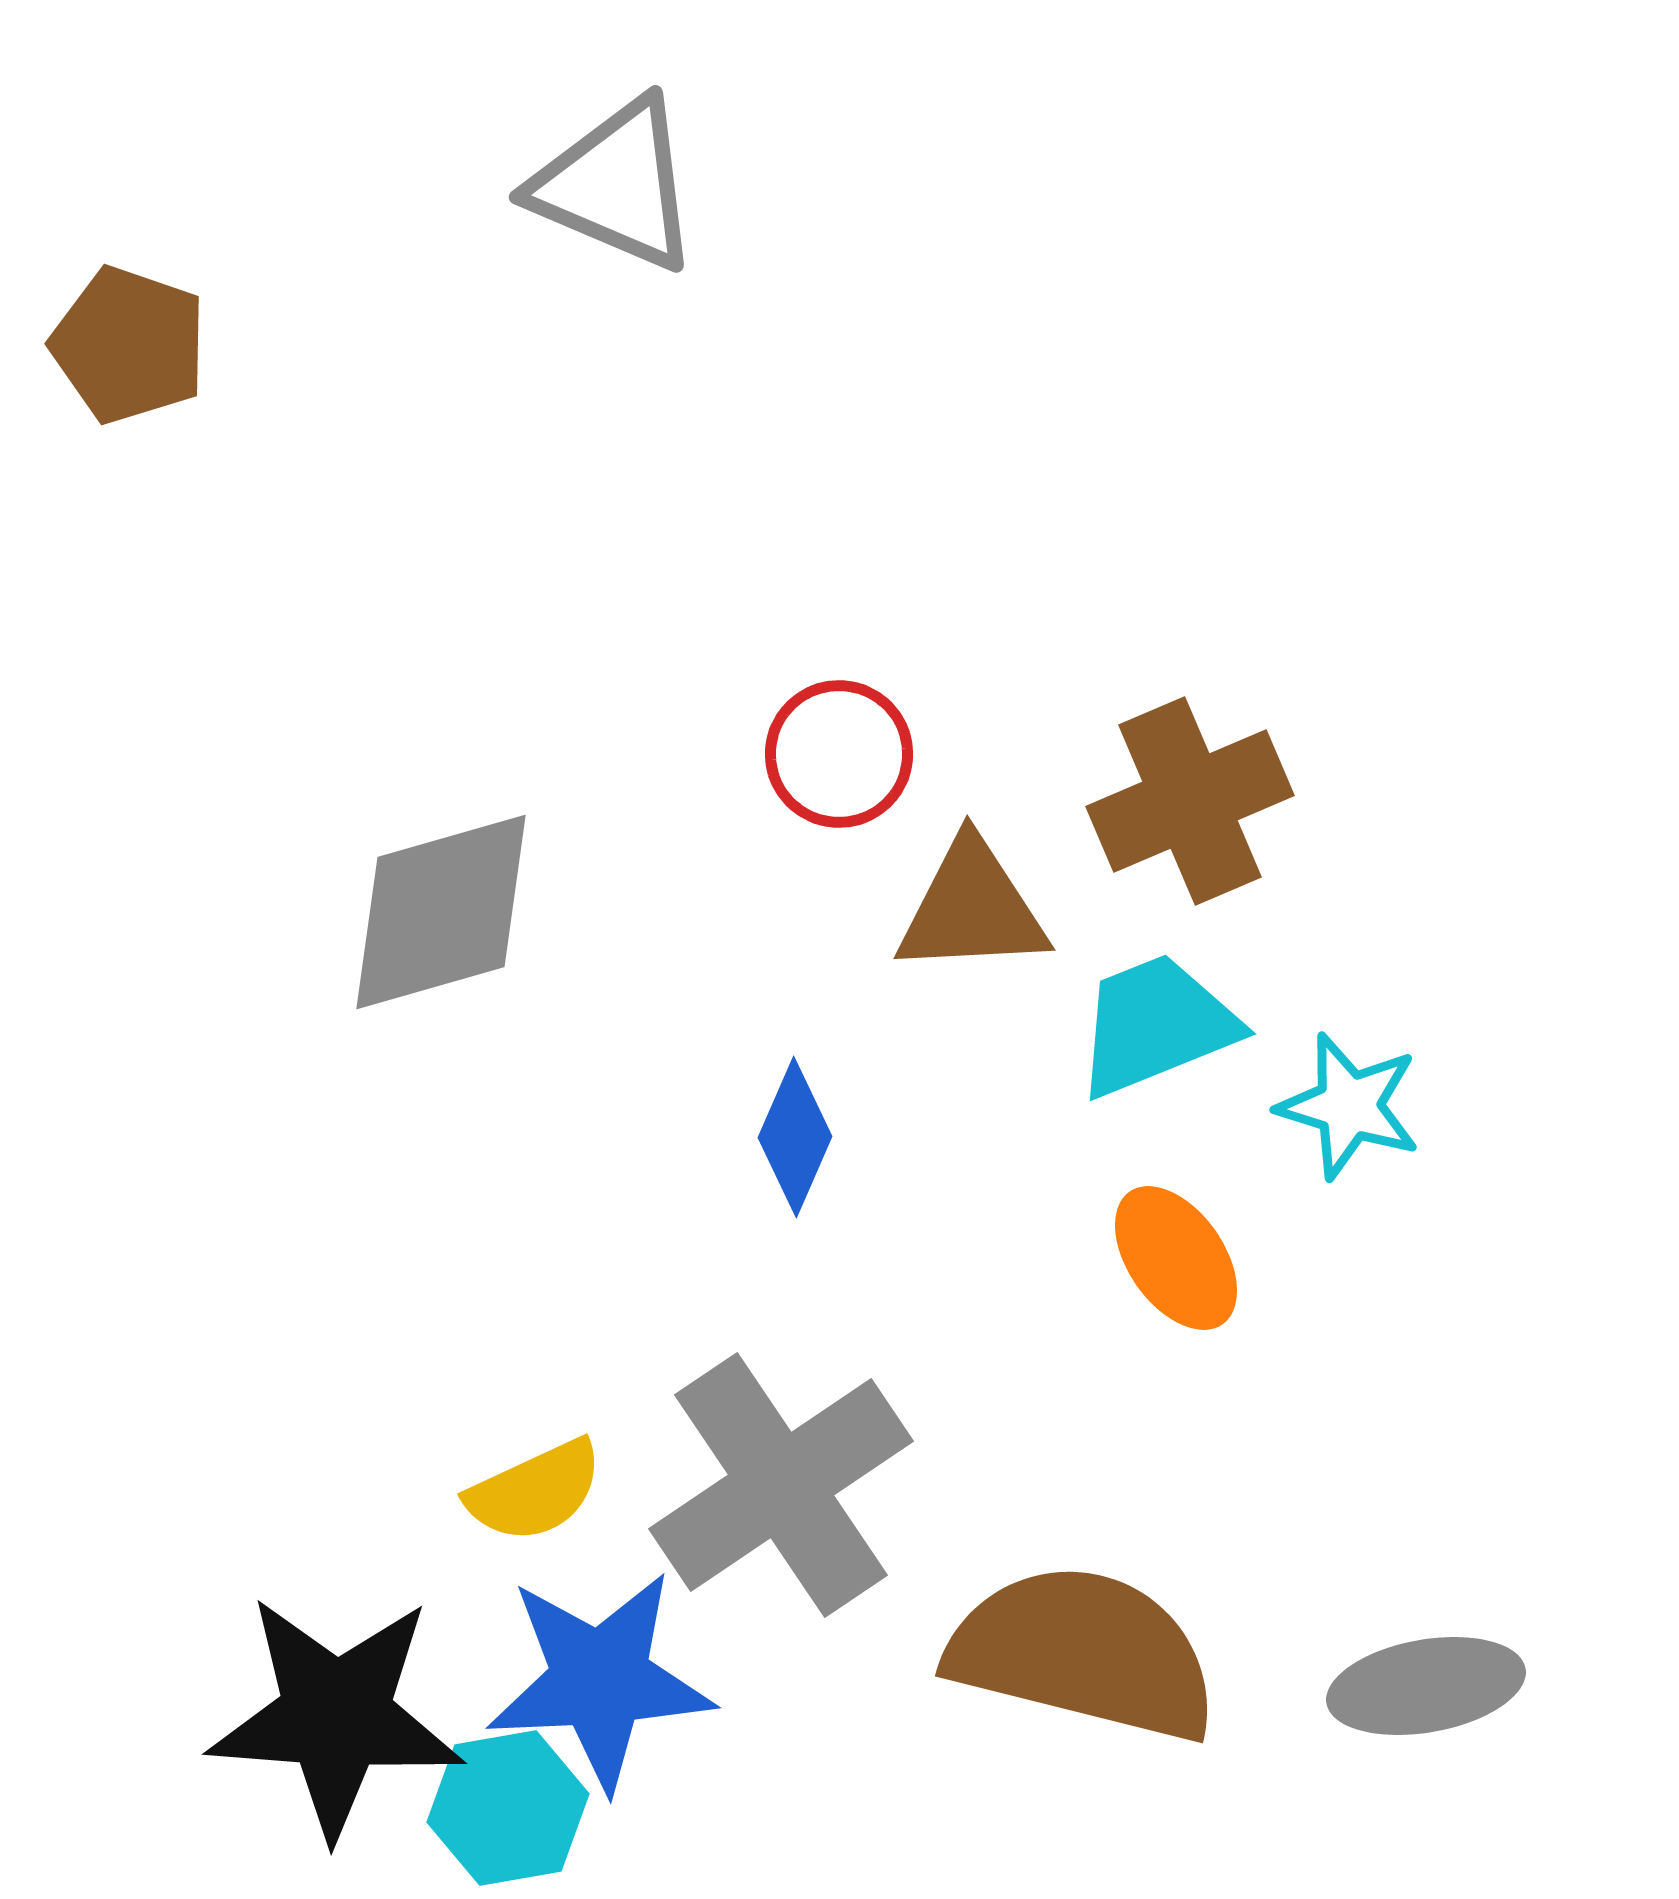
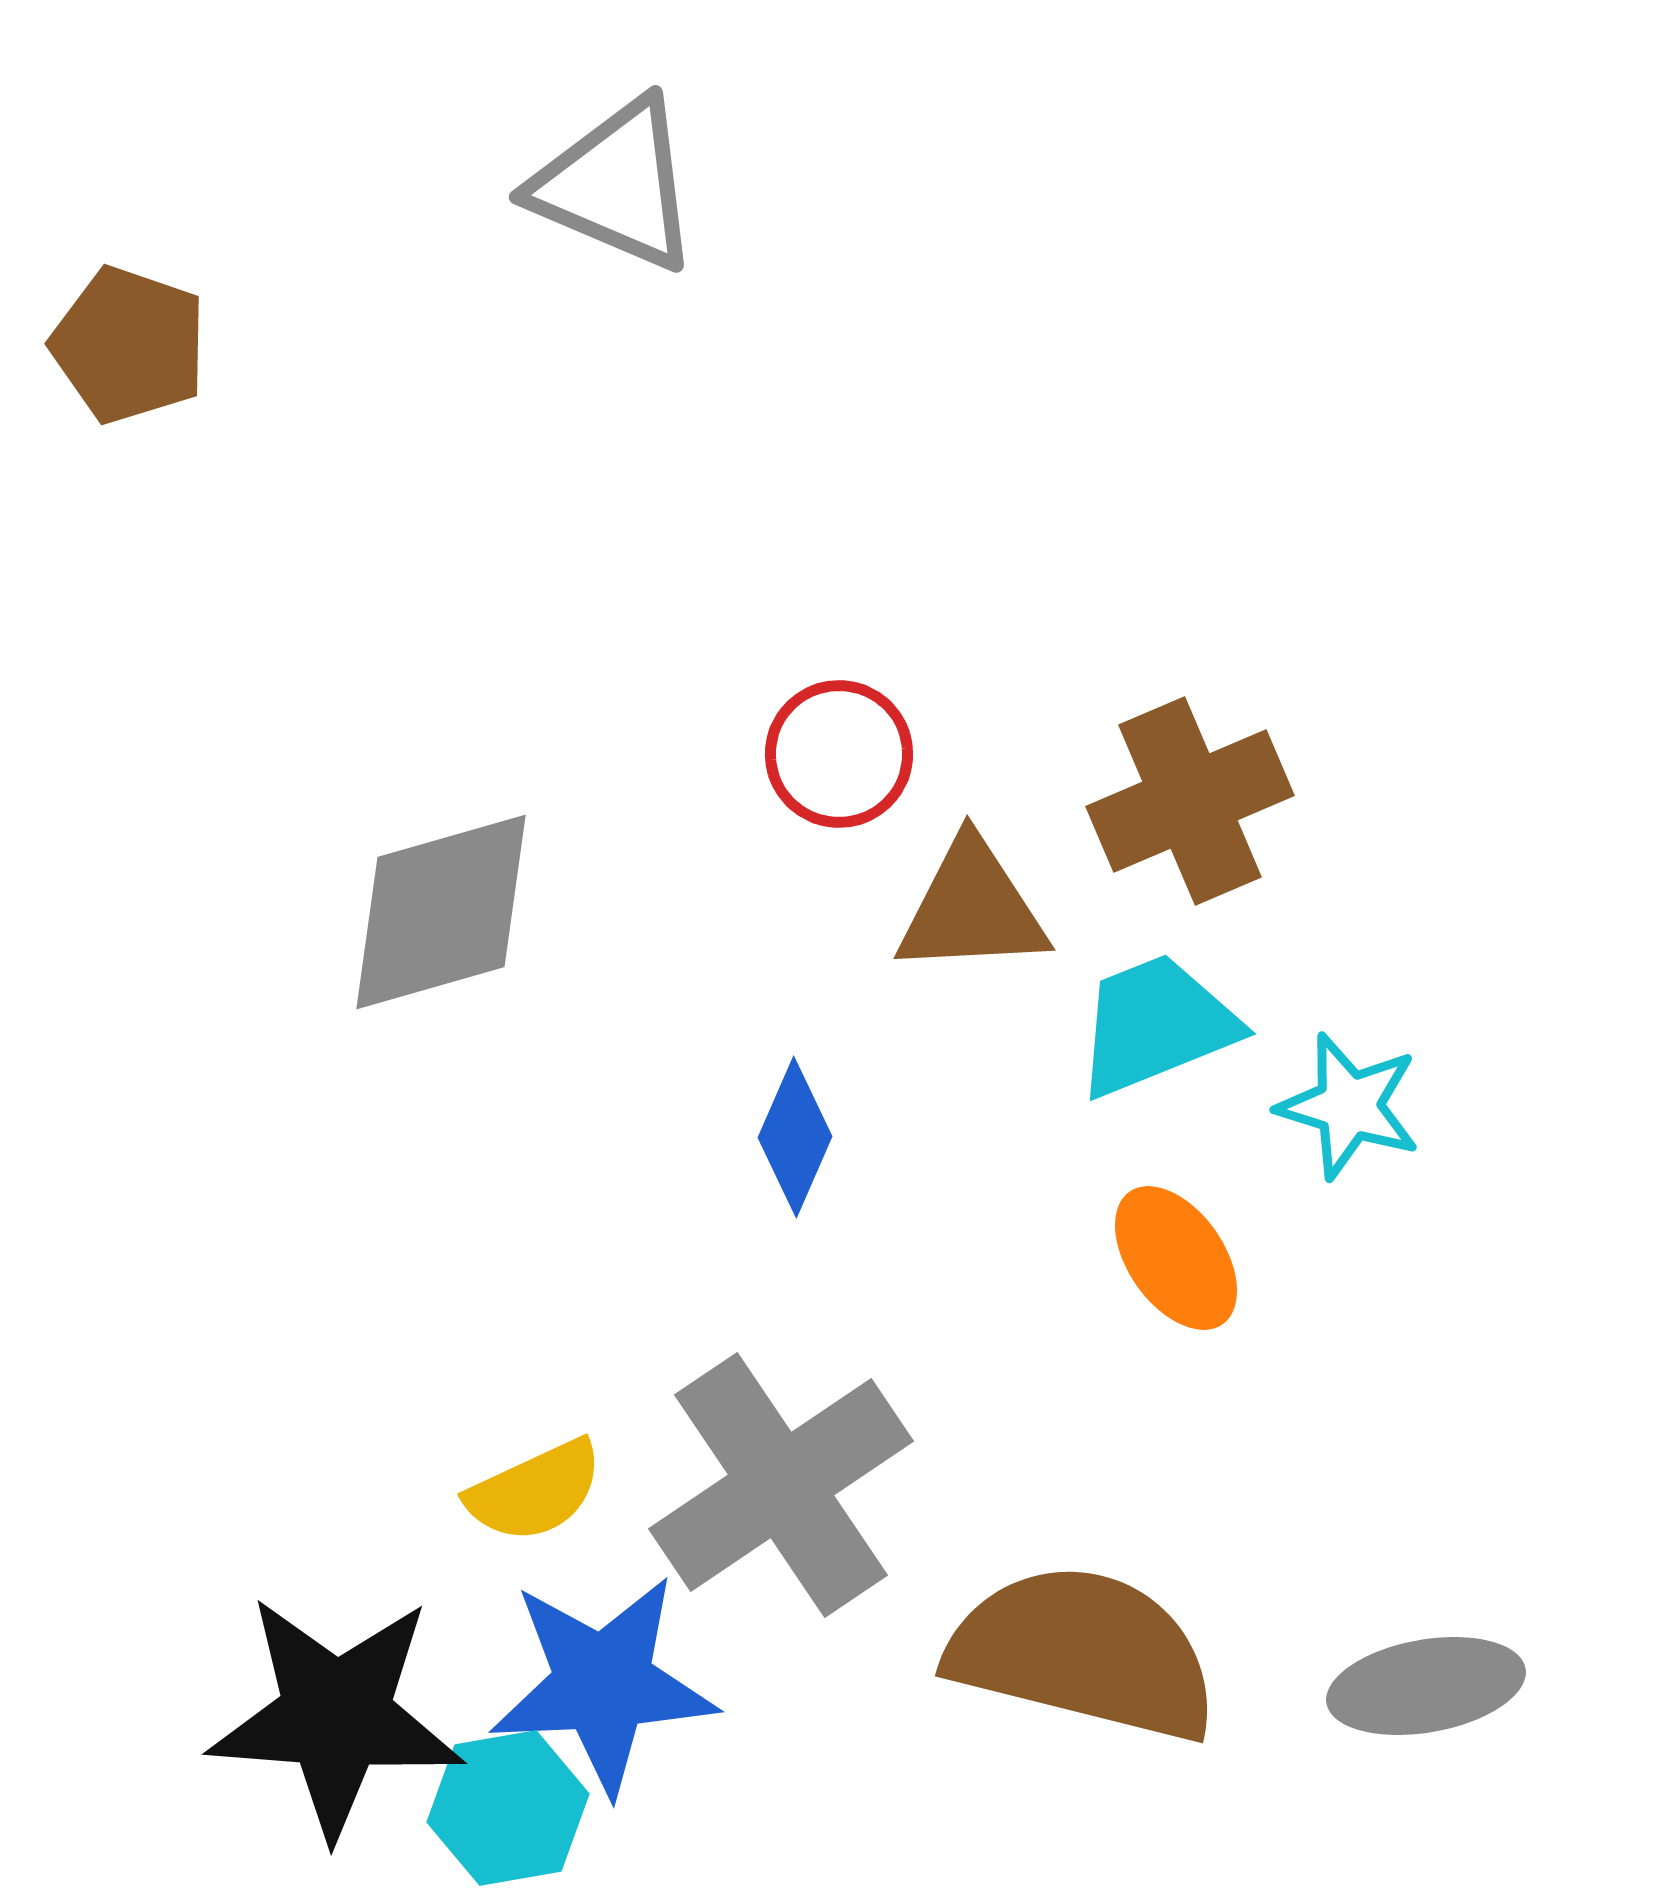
blue star: moved 3 px right, 4 px down
